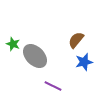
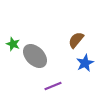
blue star: moved 1 px right, 1 px down; rotated 12 degrees counterclockwise
purple line: rotated 48 degrees counterclockwise
